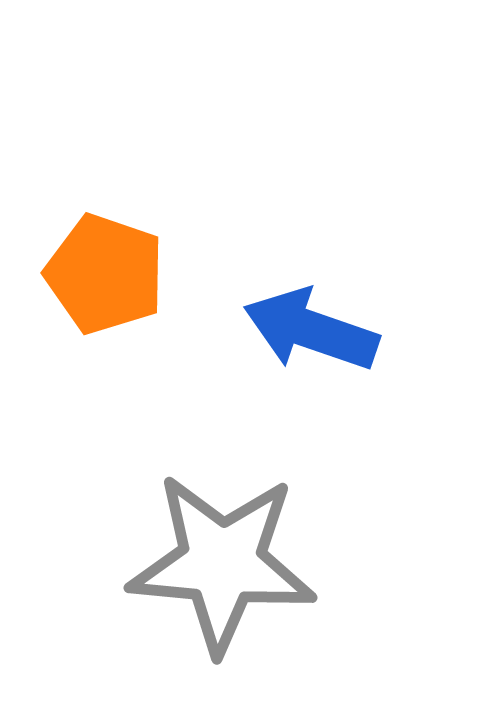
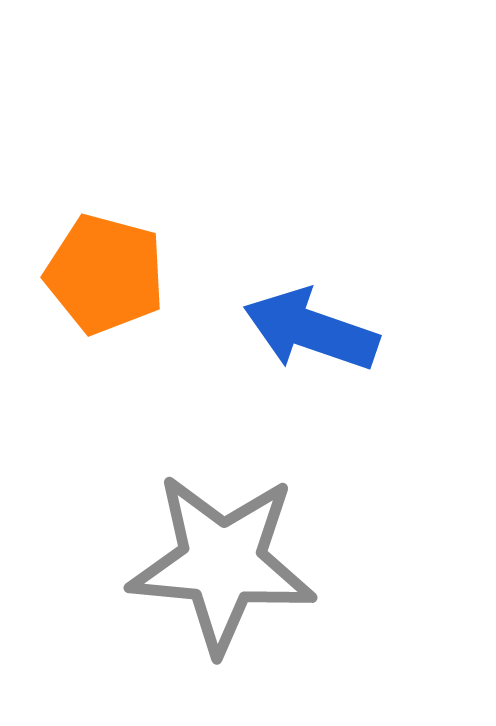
orange pentagon: rotated 4 degrees counterclockwise
